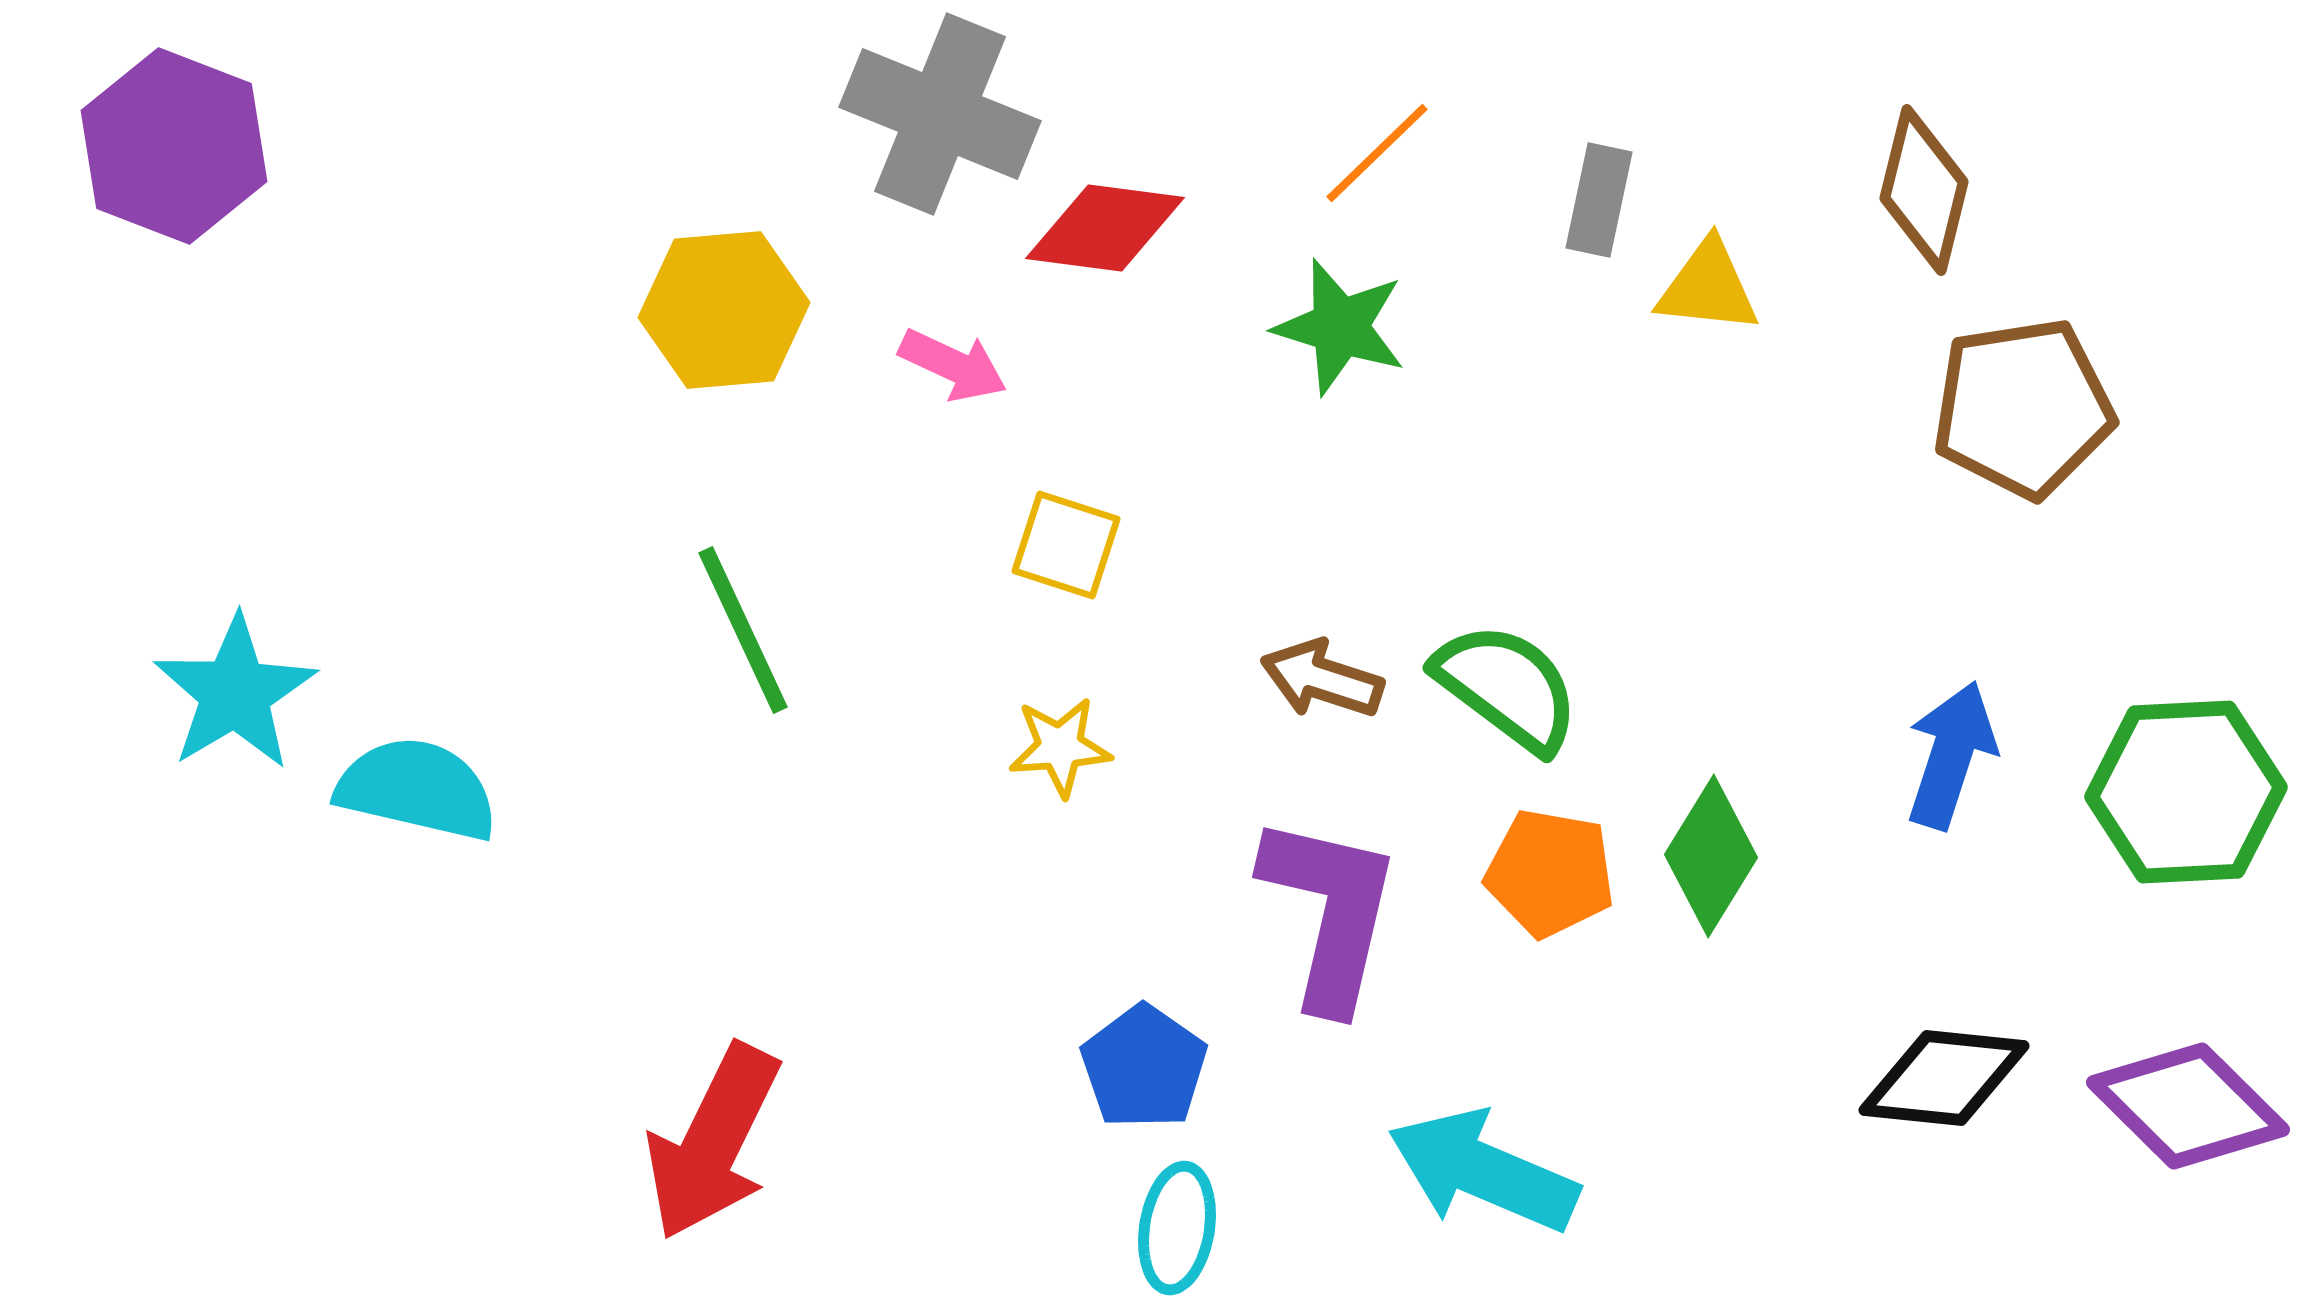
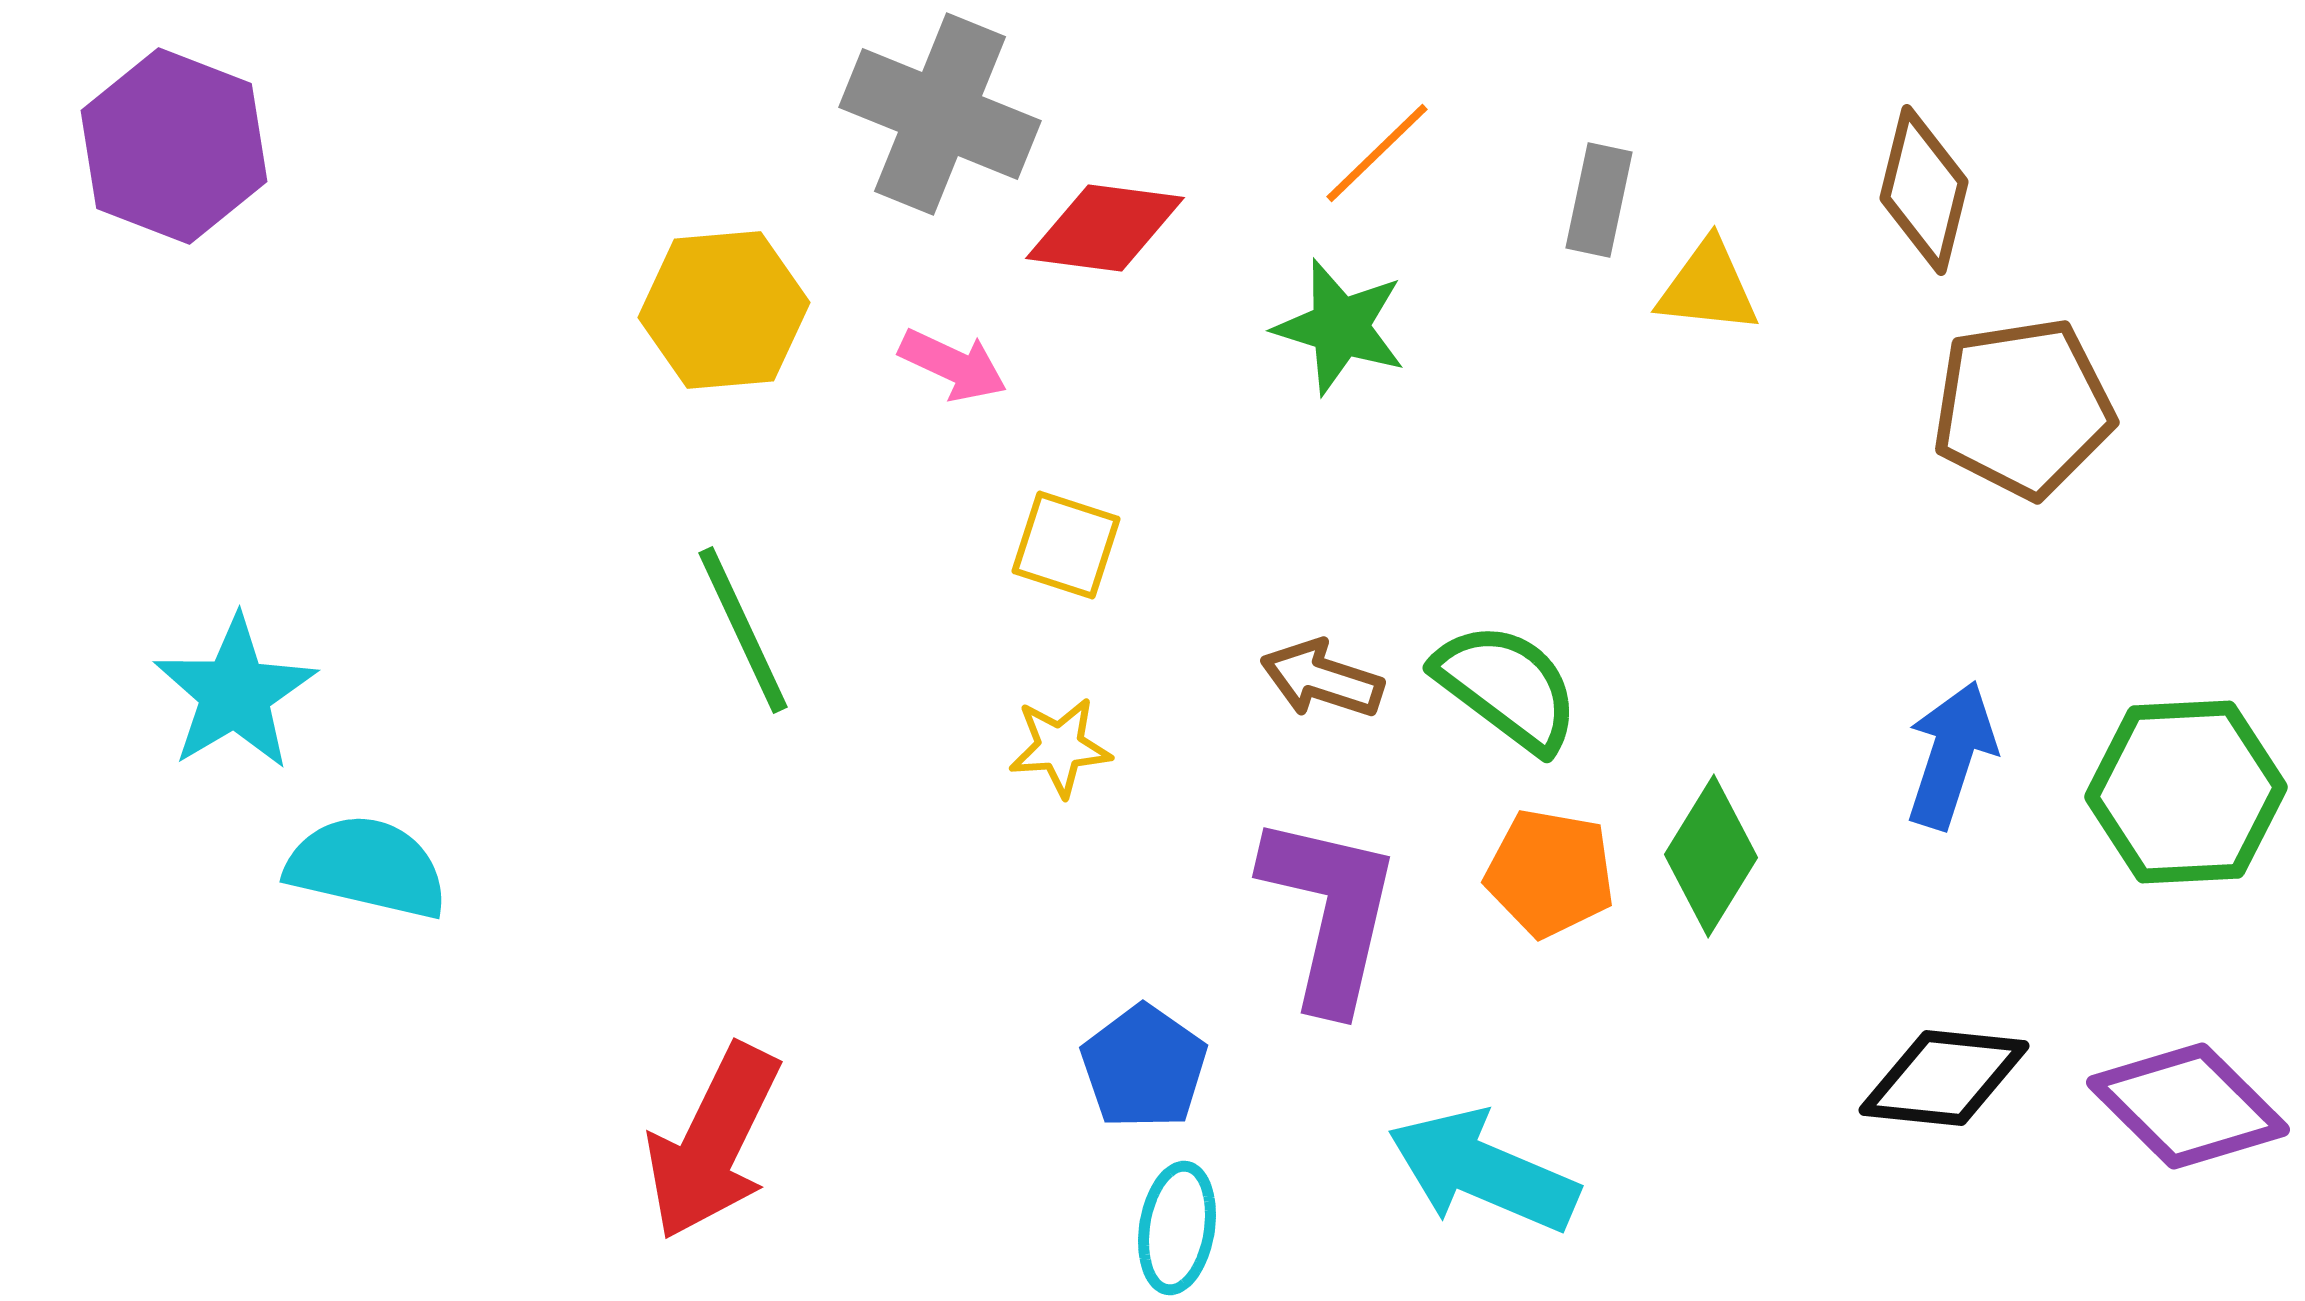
cyan semicircle: moved 50 px left, 78 px down
